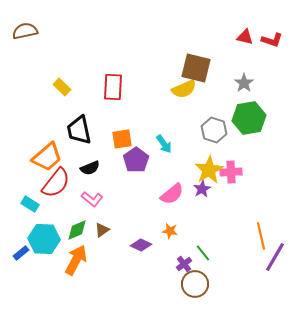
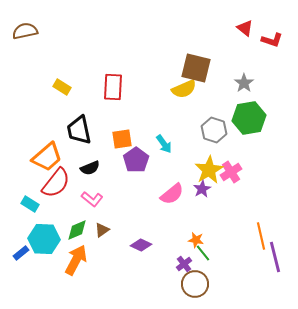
red triangle: moved 9 px up; rotated 24 degrees clockwise
yellow rectangle: rotated 12 degrees counterclockwise
pink cross: rotated 30 degrees counterclockwise
orange star: moved 26 px right, 9 px down
purple line: rotated 44 degrees counterclockwise
